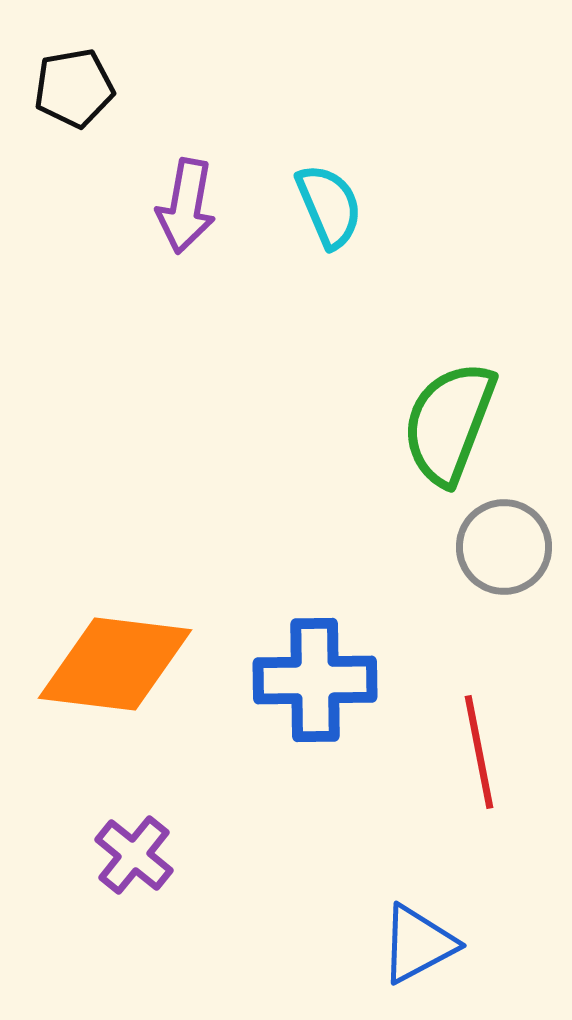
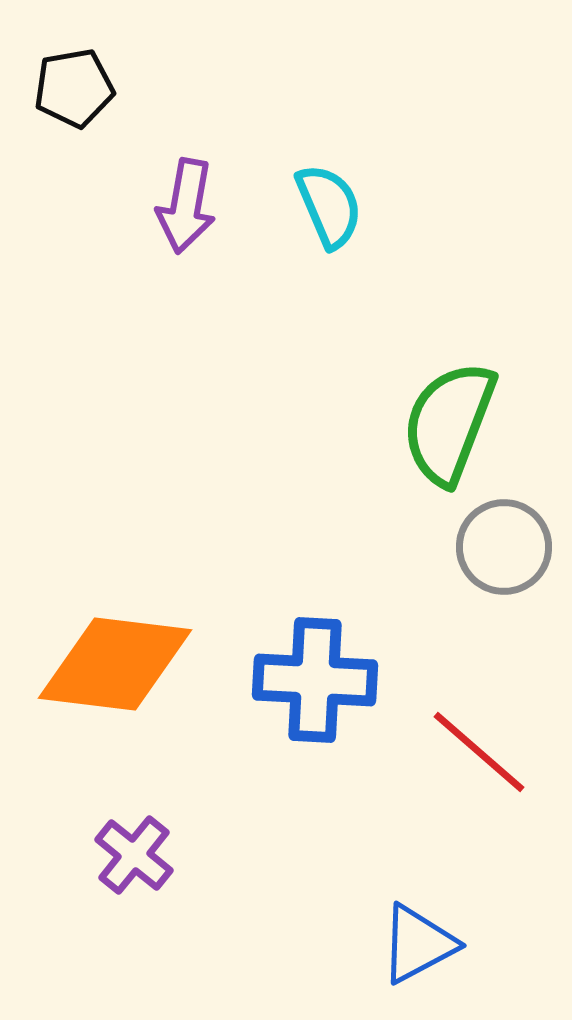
blue cross: rotated 4 degrees clockwise
red line: rotated 38 degrees counterclockwise
